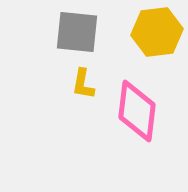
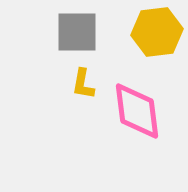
gray square: rotated 6 degrees counterclockwise
pink diamond: rotated 14 degrees counterclockwise
